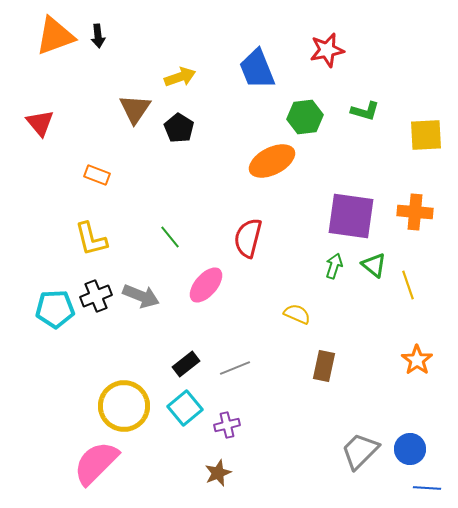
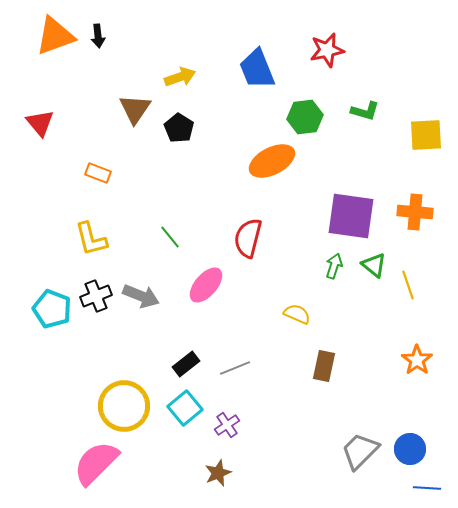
orange rectangle: moved 1 px right, 2 px up
cyan pentagon: moved 3 px left; rotated 24 degrees clockwise
purple cross: rotated 20 degrees counterclockwise
